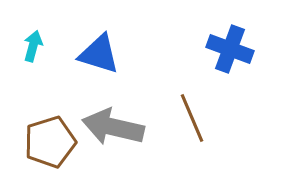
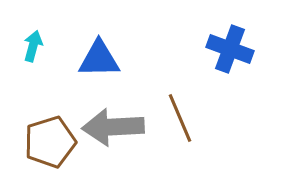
blue triangle: moved 5 px down; rotated 18 degrees counterclockwise
brown line: moved 12 px left
gray arrow: rotated 16 degrees counterclockwise
